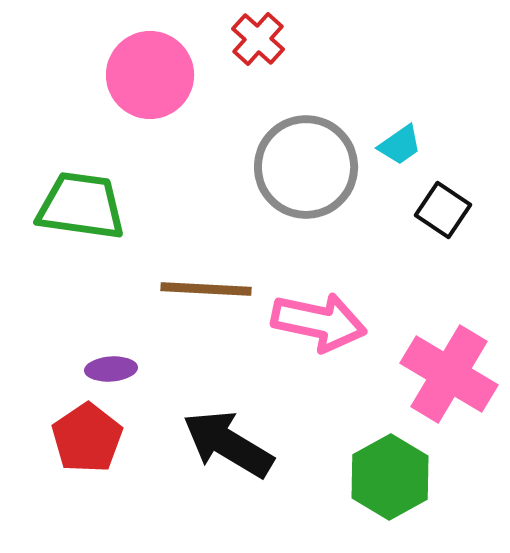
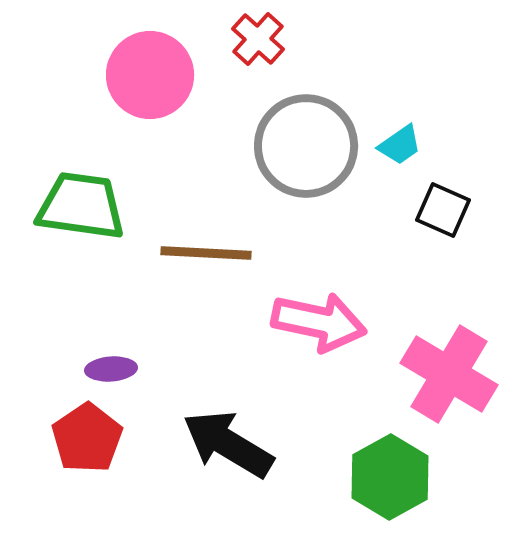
gray circle: moved 21 px up
black square: rotated 10 degrees counterclockwise
brown line: moved 36 px up
